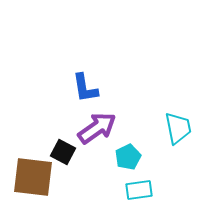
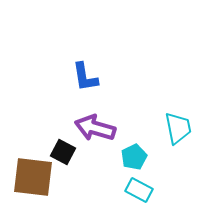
blue L-shape: moved 11 px up
purple arrow: moved 2 px left; rotated 129 degrees counterclockwise
cyan pentagon: moved 6 px right
cyan rectangle: rotated 36 degrees clockwise
